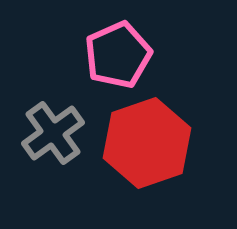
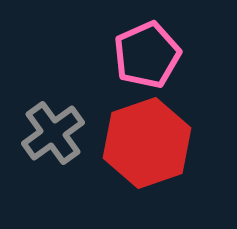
pink pentagon: moved 29 px right
